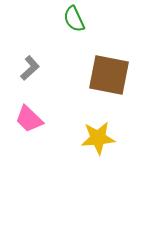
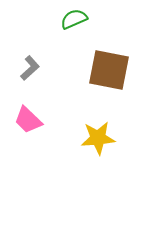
green semicircle: rotated 92 degrees clockwise
brown square: moved 5 px up
pink trapezoid: moved 1 px left, 1 px down
